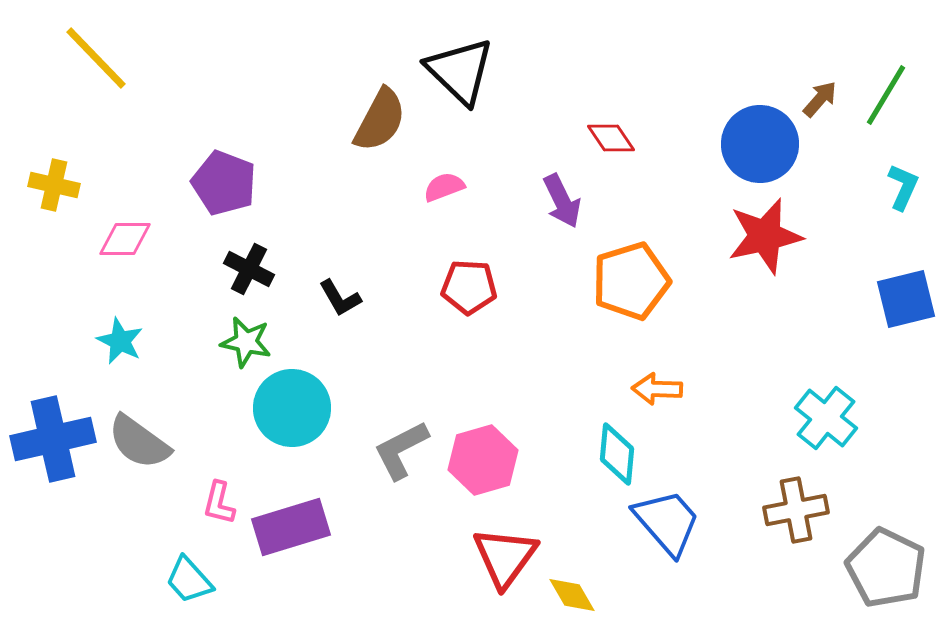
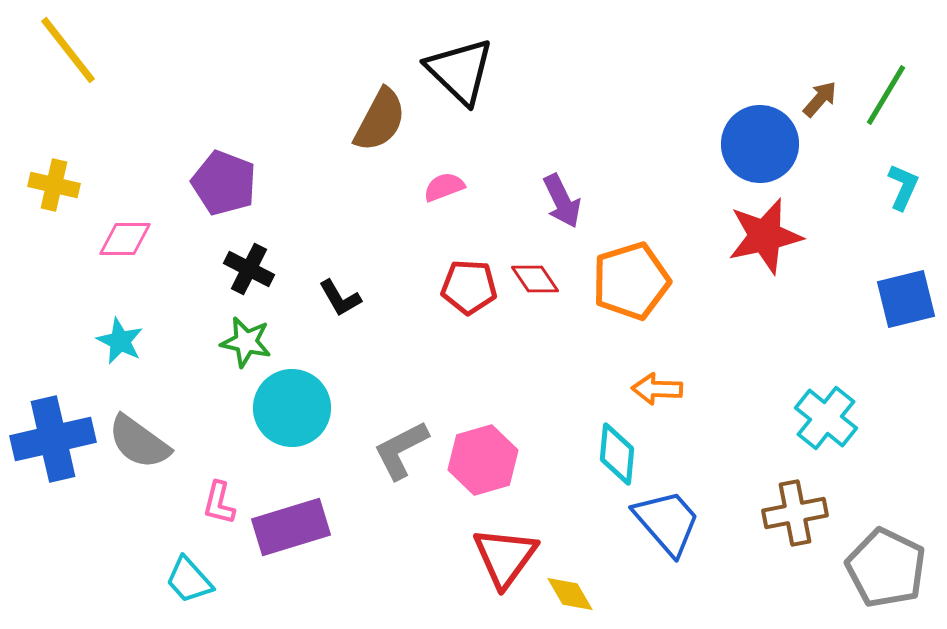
yellow line: moved 28 px left, 8 px up; rotated 6 degrees clockwise
red diamond: moved 76 px left, 141 px down
brown cross: moved 1 px left, 3 px down
yellow diamond: moved 2 px left, 1 px up
